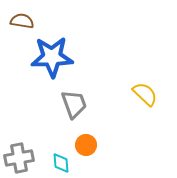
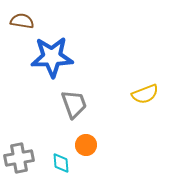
yellow semicircle: rotated 116 degrees clockwise
